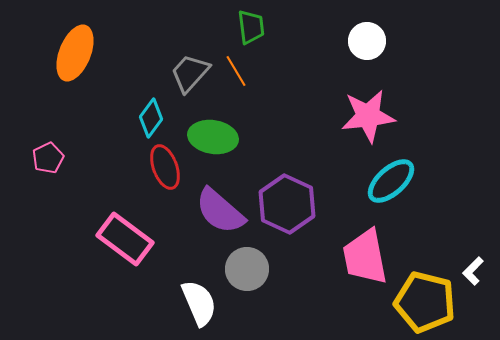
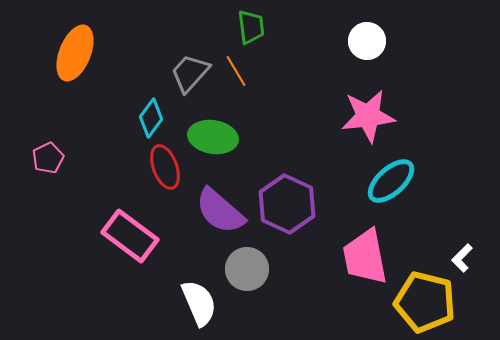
pink rectangle: moved 5 px right, 3 px up
white L-shape: moved 11 px left, 13 px up
